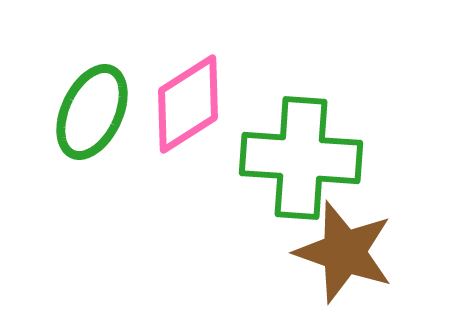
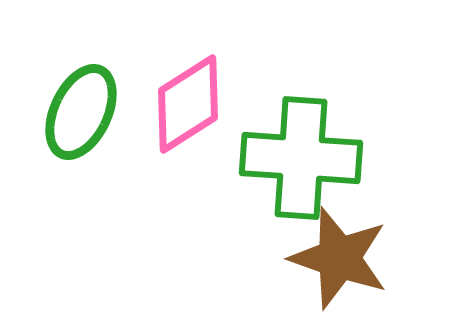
green ellipse: moved 11 px left
brown star: moved 5 px left, 6 px down
